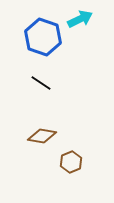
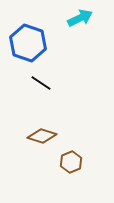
cyan arrow: moved 1 px up
blue hexagon: moved 15 px left, 6 px down
brown diamond: rotated 8 degrees clockwise
